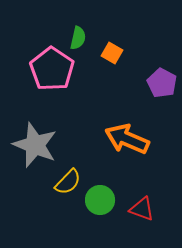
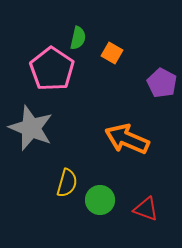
gray star: moved 4 px left, 17 px up
yellow semicircle: moved 1 px left, 1 px down; rotated 28 degrees counterclockwise
red triangle: moved 4 px right
